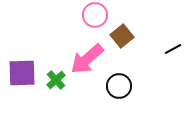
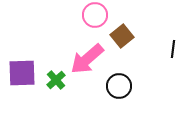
black line: rotated 54 degrees counterclockwise
